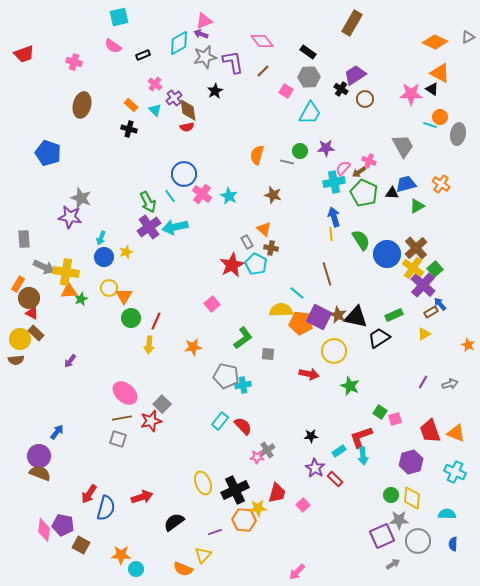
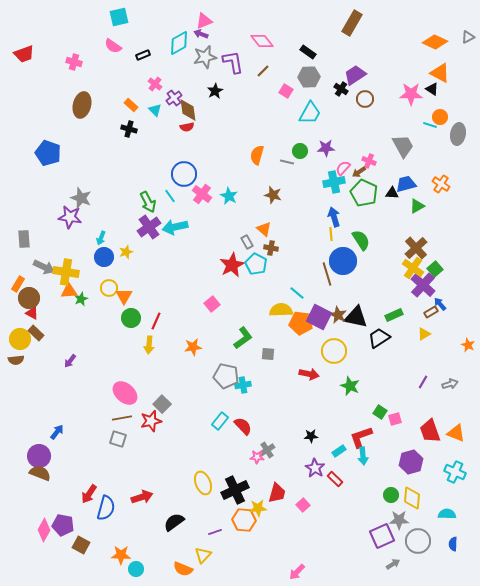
blue circle at (387, 254): moved 44 px left, 7 px down
pink diamond at (44, 530): rotated 20 degrees clockwise
